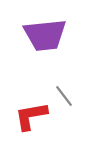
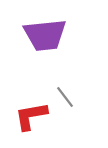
gray line: moved 1 px right, 1 px down
